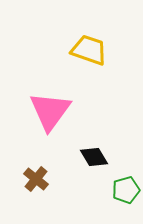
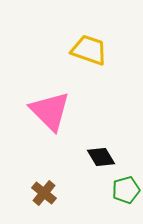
pink triangle: rotated 21 degrees counterclockwise
black diamond: moved 7 px right
brown cross: moved 8 px right, 14 px down
